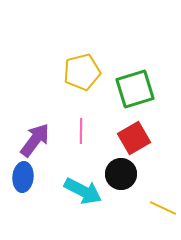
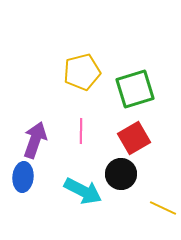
purple arrow: rotated 18 degrees counterclockwise
